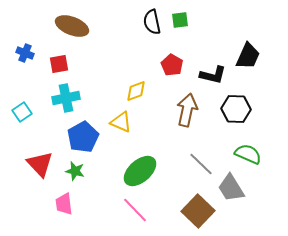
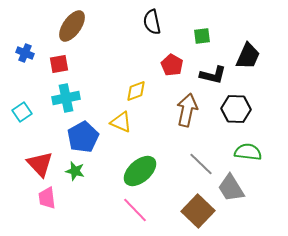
green square: moved 22 px right, 16 px down
brown ellipse: rotated 76 degrees counterclockwise
green semicircle: moved 2 px up; rotated 16 degrees counterclockwise
pink trapezoid: moved 17 px left, 6 px up
